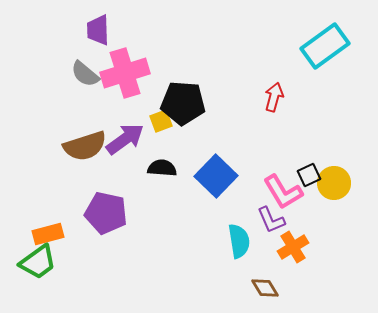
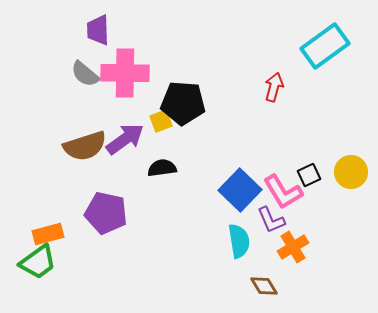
pink cross: rotated 18 degrees clockwise
red arrow: moved 10 px up
black semicircle: rotated 12 degrees counterclockwise
blue square: moved 24 px right, 14 px down
yellow circle: moved 17 px right, 11 px up
brown diamond: moved 1 px left, 2 px up
